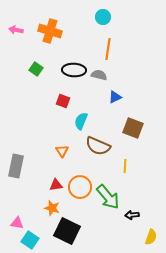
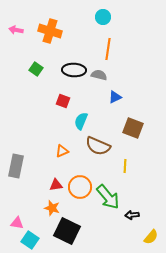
orange triangle: rotated 40 degrees clockwise
yellow semicircle: rotated 21 degrees clockwise
